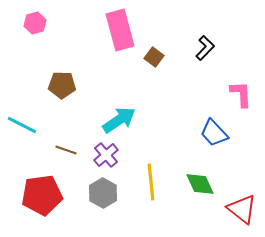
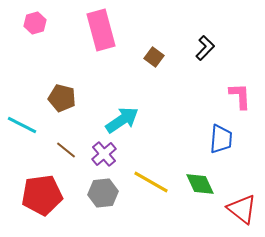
pink rectangle: moved 19 px left
brown pentagon: moved 13 px down; rotated 12 degrees clockwise
pink L-shape: moved 1 px left, 2 px down
cyan arrow: moved 3 px right
blue trapezoid: moved 7 px right, 6 px down; rotated 132 degrees counterclockwise
brown line: rotated 20 degrees clockwise
purple cross: moved 2 px left, 1 px up
yellow line: rotated 54 degrees counterclockwise
gray hexagon: rotated 24 degrees clockwise
